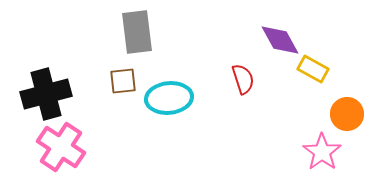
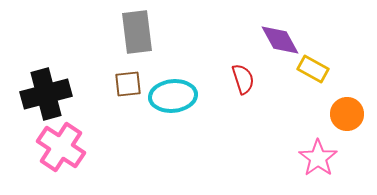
brown square: moved 5 px right, 3 px down
cyan ellipse: moved 4 px right, 2 px up
pink star: moved 4 px left, 6 px down
